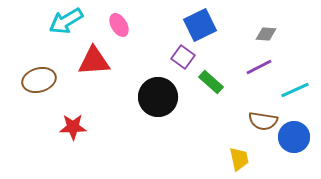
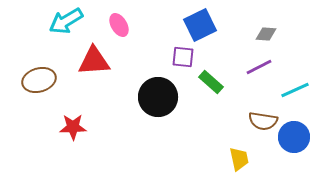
purple square: rotated 30 degrees counterclockwise
